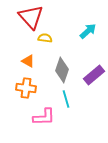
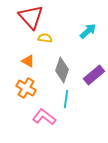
orange cross: rotated 24 degrees clockwise
cyan line: rotated 24 degrees clockwise
pink L-shape: rotated 140 degrees counterclockwise
